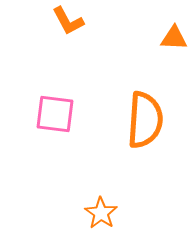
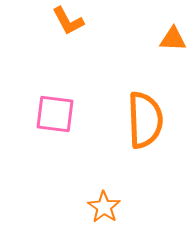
orange triangle: moved 1 px left, 1 px down
orange semicircle: rotated 6 degrees counterclockwise
orange star: moved 3 px right, 6 px up
